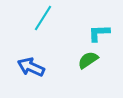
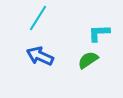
cyan line: moved 5 px left
blue arrow: moved 9 px right, 11 px up
